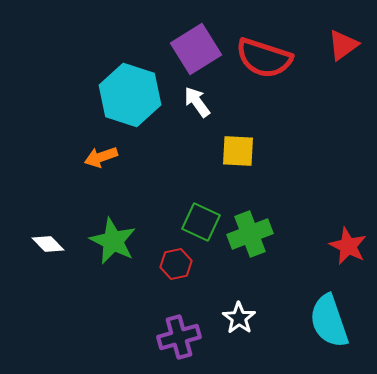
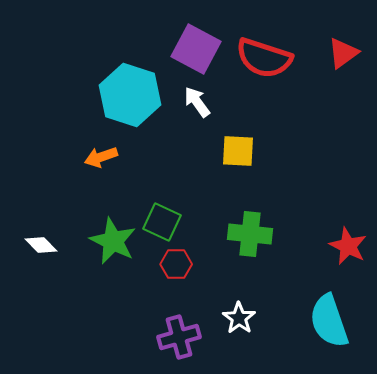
red triangle: moved 8 px down
purple square: rotated 30 degrees counterclockwise
green square: moved 39 px left
green cross: rotated 27 degrees clockwise
white diamond: moved 7 px left, 1 px down
red hexagon: rotated 12 degrees clockwise
